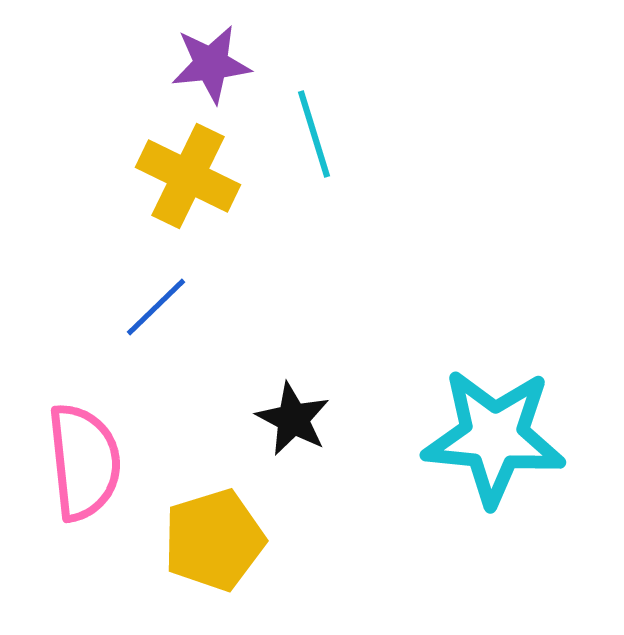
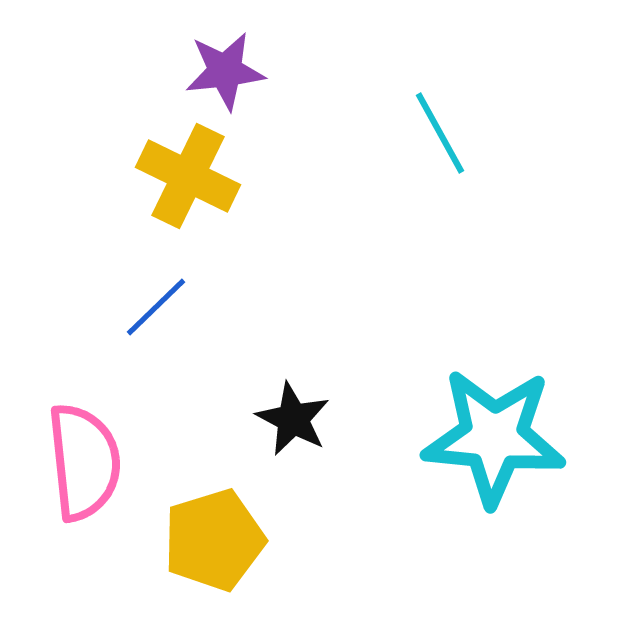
purple star: moved 14 px right, 7 px down
cyan line: moved 126 px right, 1 px up; rotated 12 degrees counterclockwise
